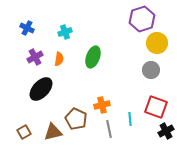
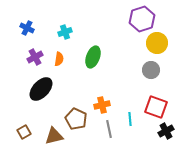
brown triangle: moved 1 px right, 4 px down
